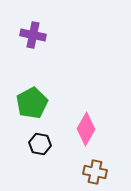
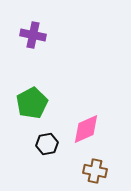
pink diamond: rotated 36 degrees clockwise
black hexagon: moved 7 px right; rotated 20 degrees counterclockwise
brown cross: moved 1 px up
